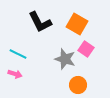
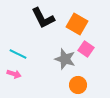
black L-shape: moved 3 px right, 4 px up
pink arrow: moved 1 px left
